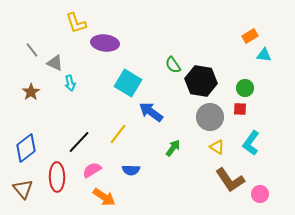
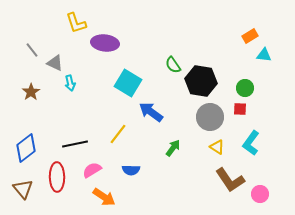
black line: moved 4 px left, 2 px down; rotated 35 degrees clockwise
